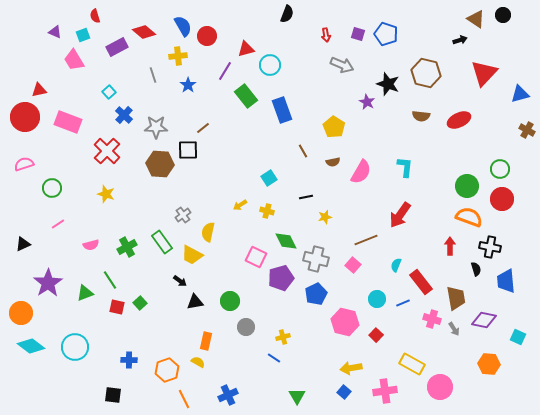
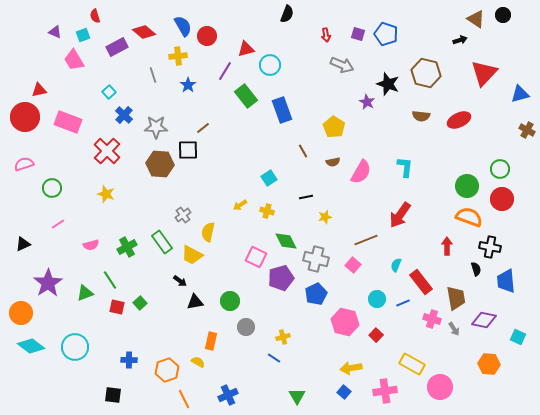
red arrow at (450, 246): moved 3 px left
orange rectangle at (206, 341): moved 5 px right
